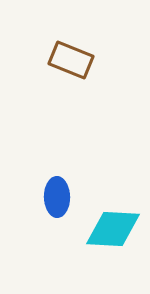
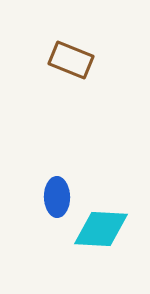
cyan diamond: moved 12 px left
